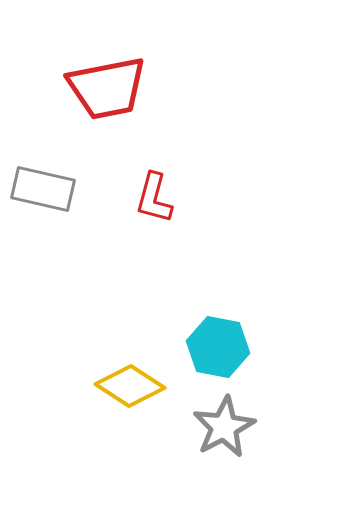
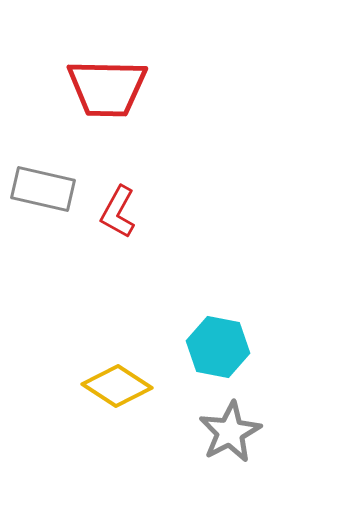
red trapezoid: rotated 12 degrees clockwise
red L-shape: moved 36 px left, 14 px down; rotated 14 degrees clockwise
yellow diamond: moved 13 px left
gray star: moved 6 px right, 5 px down
